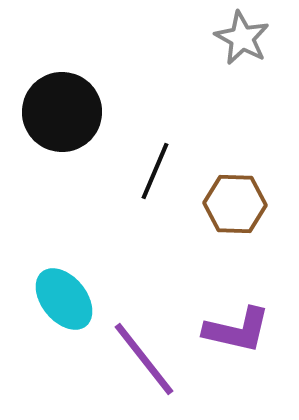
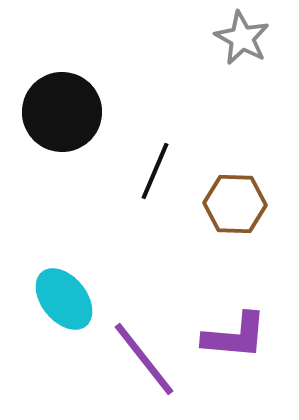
purple L-shape: moved 2 px left, 6 px down; rotated 8 degrees counterclockwise
